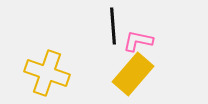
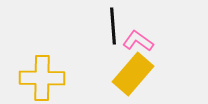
pink L-shape: rotated 24 degrees clockwise
yellow cross: moved 5 px left, 5 px down; rotated 18 degrees counterclockwise
